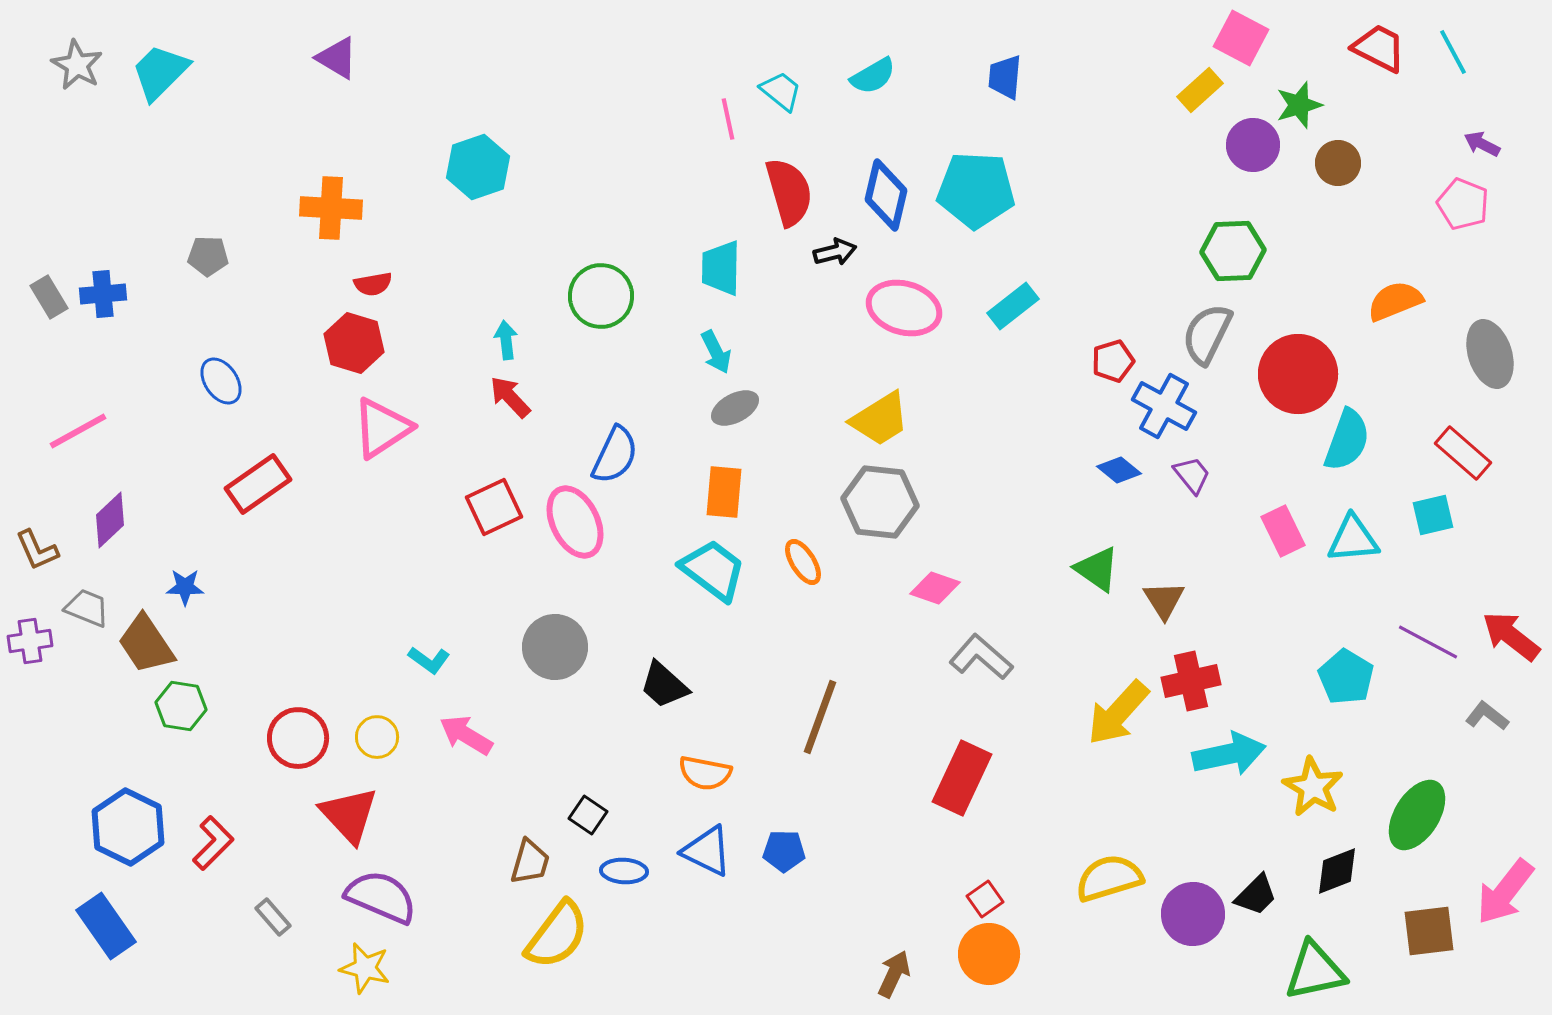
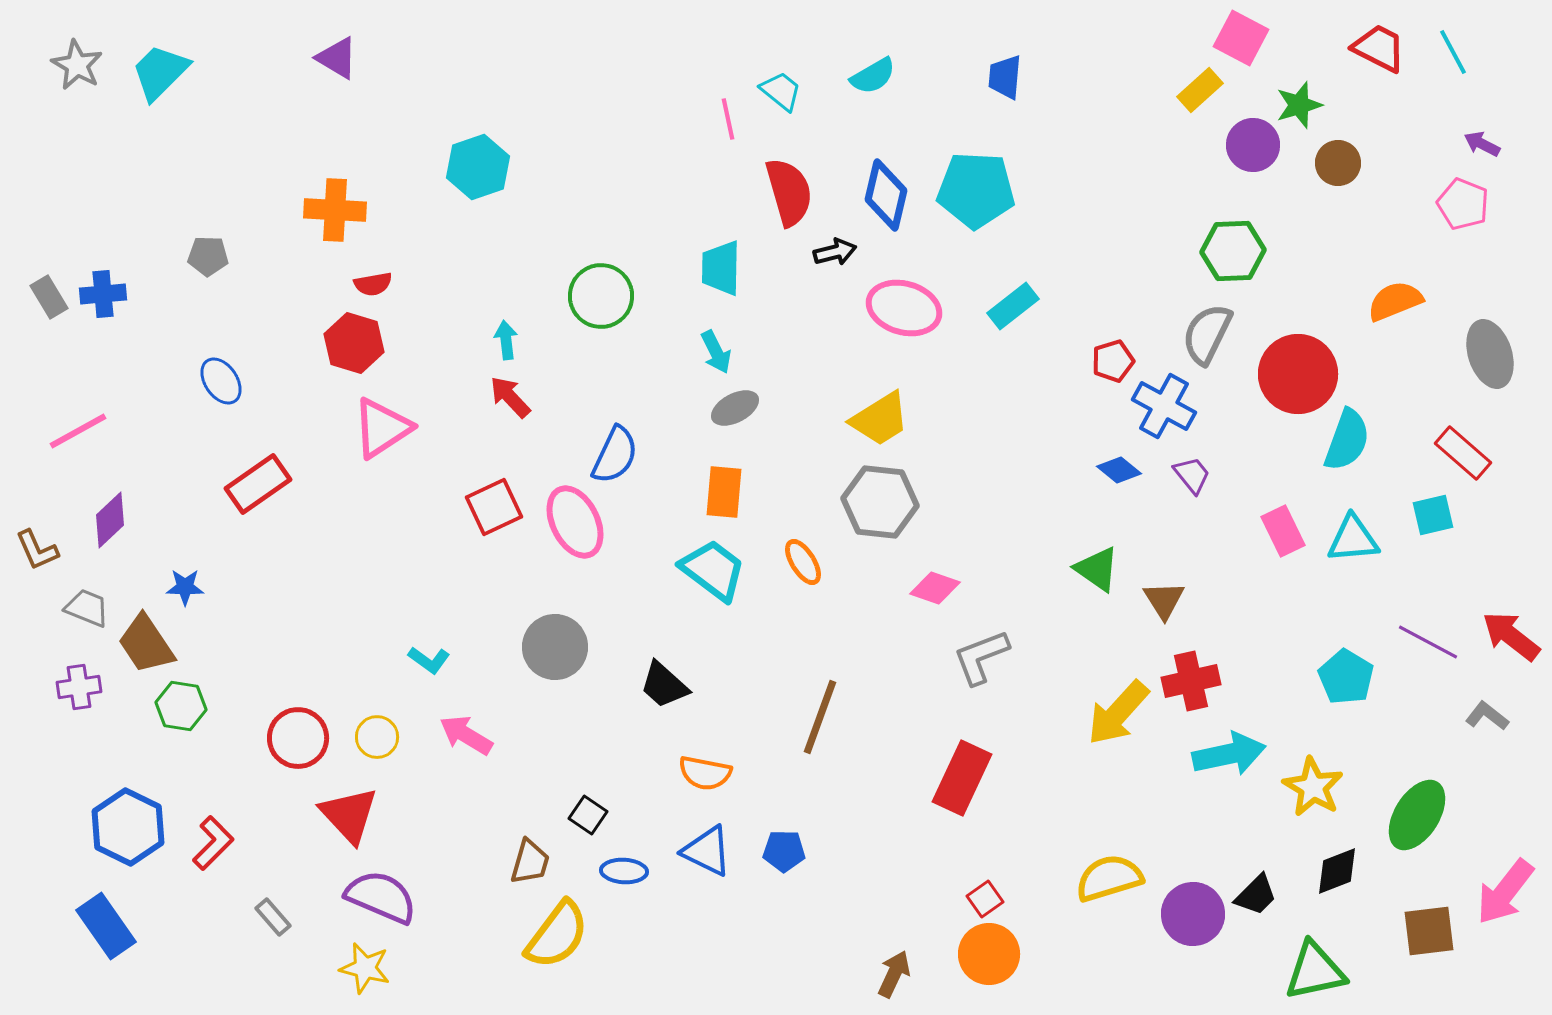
orange cross at (331, 208): moved 4 px right, 2 px down
purple cross at (30, 641): moved 49 px right, 46 px down
gray L-shape at (981, 657): rotated 62 degrees counterclockwise
